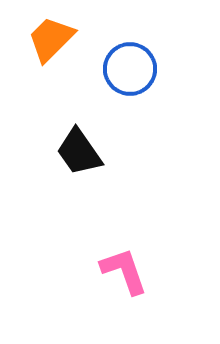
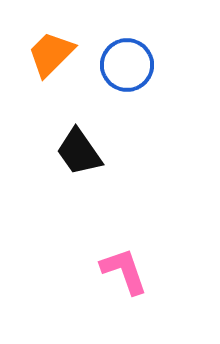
orange trapezoid: moved 15 px down
blue circle: moved 3 px left, 4 px up
